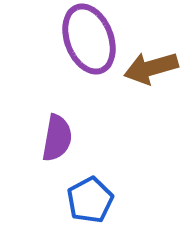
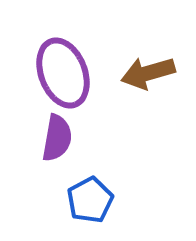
purple ellipse: moved 26 px left, 34 px down
brown arrow: moved 3 px left, 5 px down
